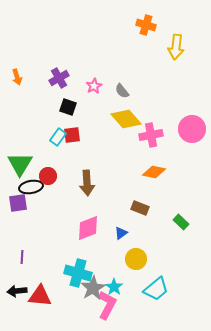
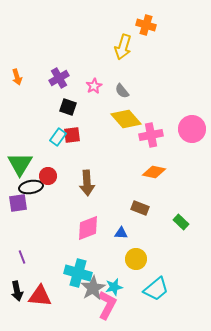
yellow arrow: moved 53 px left; rotated 10 degrees clockwise
blue triangle: rotated 40 degrees clockwise
purple line: rotated 24 degrees counterclockwise
cyan star: rotated 24 degrees clockwise
black arrow: rotated 96 degrees counterclockwise
